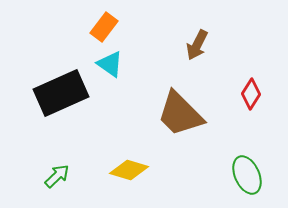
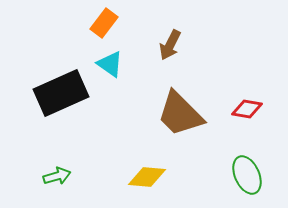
orange rectangle: moved 4 px up
brown arrow: moved 27 px left
red diamond: moved 4 px left, 15 px down; rotated 68 degrees clockwise
yellow diamond: moved 18 px right, 7 px down; rotated 12 degrees counterclockwise
green arrow: rotated 28 degrees clockwise
